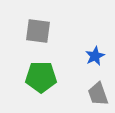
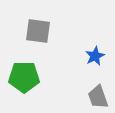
green pentagon: moved 17 px left
gray trapezoid: moved 3 px down
